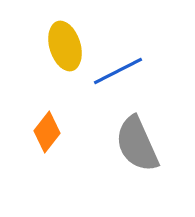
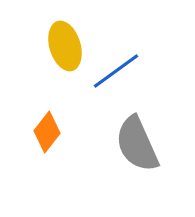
blue line: moved 2 px left; rotated 9 degrees counterclockwise
